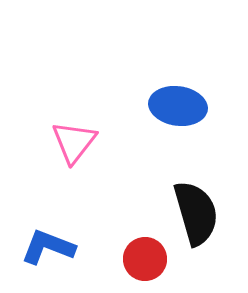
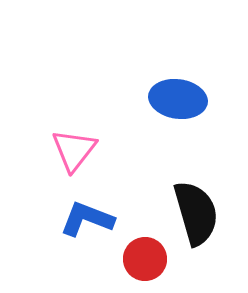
blue ellipse: moved 7 px up
pink triangle: moved 8 px down
blue L-shape: moved 39 px right, 28 px up
